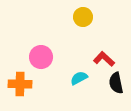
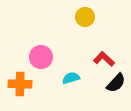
yellow circle: moved 2 px right
cyan semicircle: moved 8 px left; rotated 12 degrees clockwise
black semicircle: rotated 125 degrees counterclockwise
